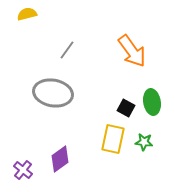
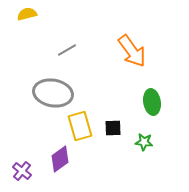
gray line: rotated 24 degrees clockwise
black square: moved 13 px left, 20 px down; rotated 30 degrees counterclockwise
yellow rectangle: moved 33 px left, 13 px up; rotated 28 degrees counterclockwise
purple cross: moved 1 px left, 1 px down
